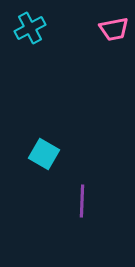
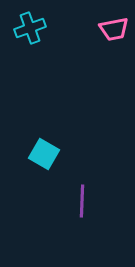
cyan cross: rotated 8 degrees clockwise
